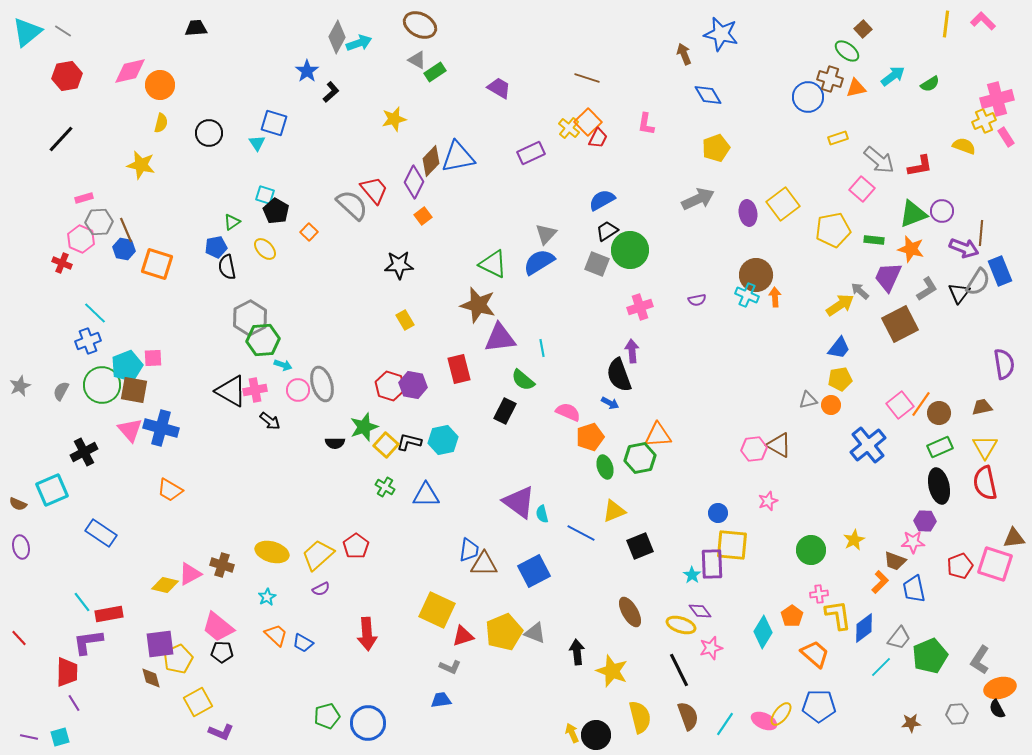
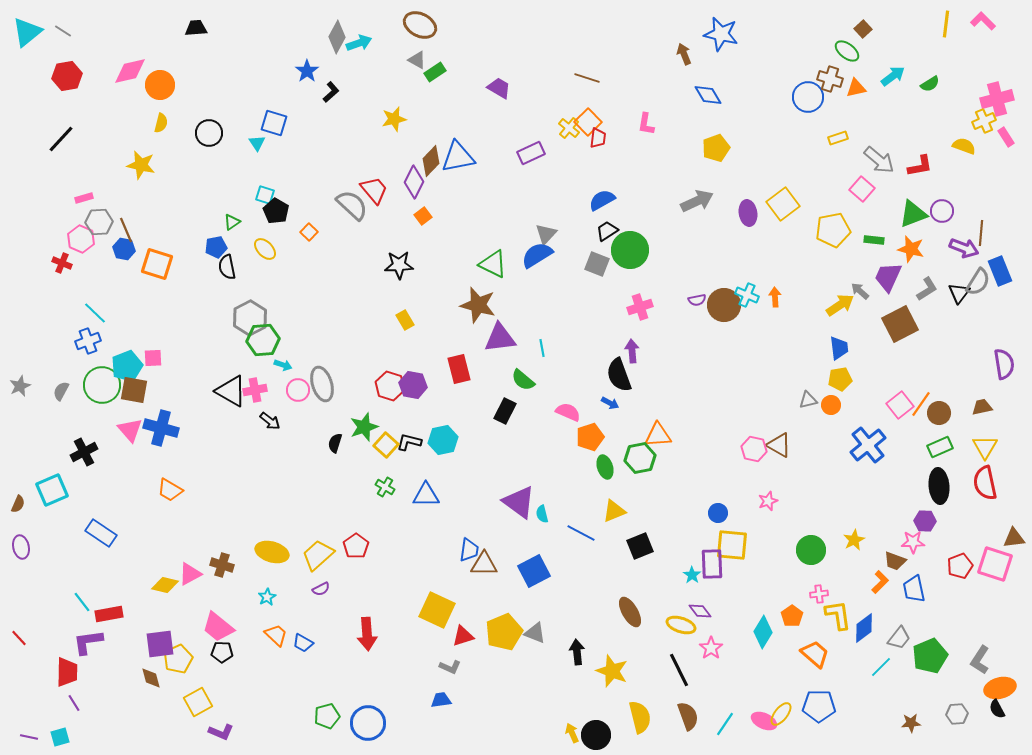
red trapezoid at (598, 138): rotated 20 degrees counterclockwise
gray arrow at (698, 199): moved 1 px left, 2 px down
blue semicircle at (539, 262): moved 2 px left, 7 px up
brown circle at (756, 275): moved 32 px left, 30 px down
blue trapezoid at (839, 348): rotated 45 degrees counterclockwise
black semicircle at (335, 443): rotated 108 degrees clockwise
pink hexagon at (754, 449): rotated 20 degrees clockwise
black ellipse at (939, 486): rotated 8 degrees clockwise
brown semicircle at (18, 504): rotated 90 degrees counterclockwise
pink star at (711, 648): rotated 20 degrees counterclockwise
